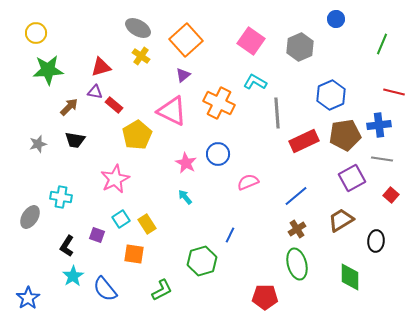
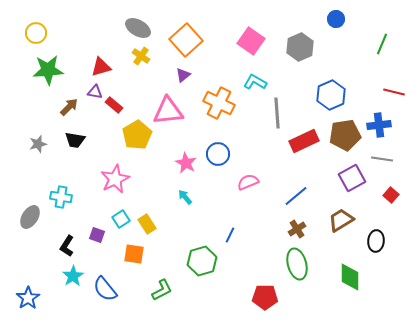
pink triangle at (172, 111): moved 4 px left; rotated 32 degrees counterclockwise
